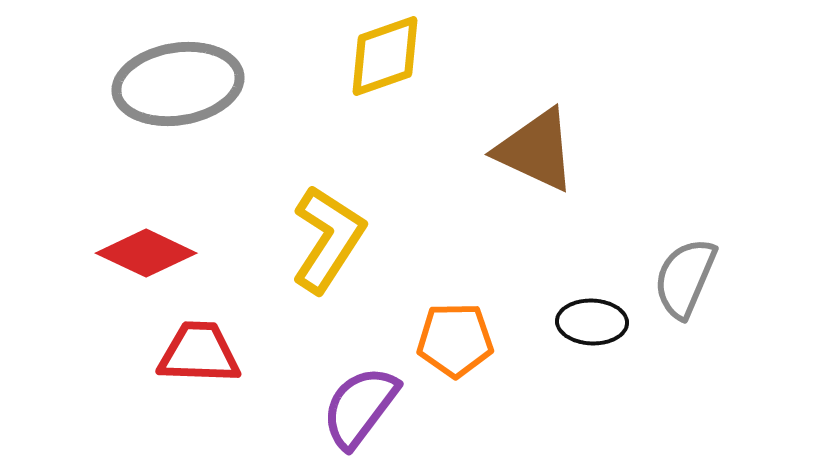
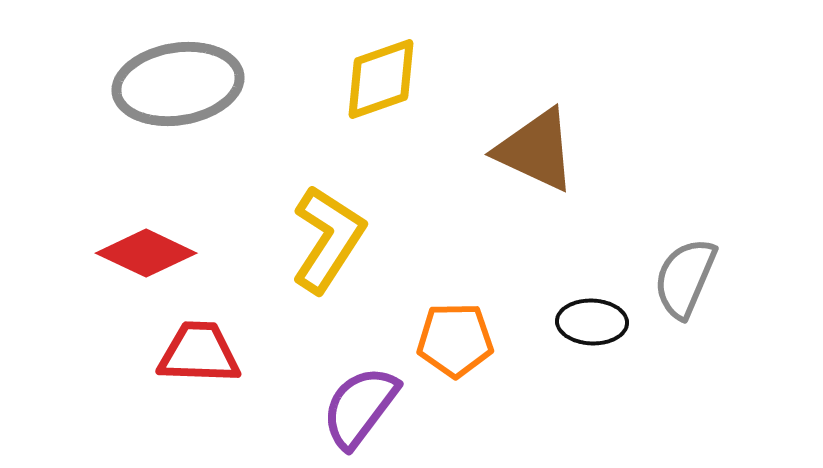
yellow diamond: moved 4 px left, 23 px down
